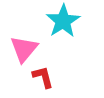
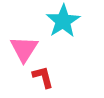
pink triangle: rotated 8 degrees counterclockwise
